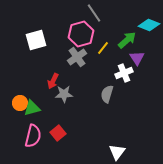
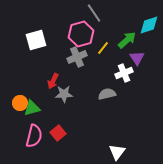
cyan diamond: rotated 40 degrees counterclockwise
gray cross: rotated 12 degrees clockwise
gray semicircle: rotated 60 degrees clockwise
pink semicircle: moved 1 px right
